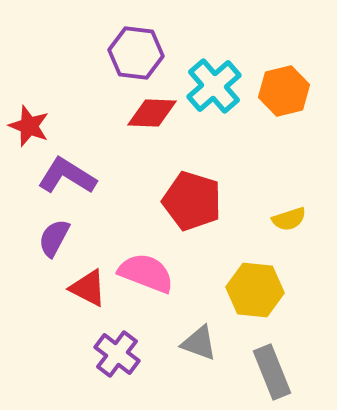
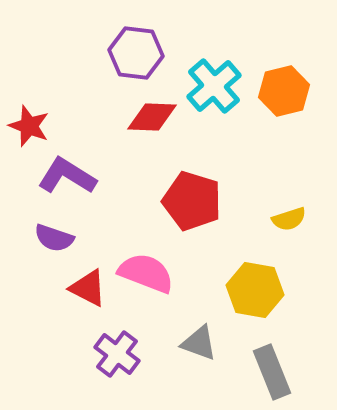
red diamond: moved 4 px down
purple semicircle: rotated 99 degrees counterclockwise
yellow hexagon: rotated 4 degrees clockwise
